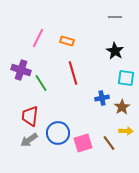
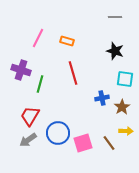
black star: rotated 12 degrees counterclockwise
cyan square: moved 1 px left, 1 px down
green line: moved 1 px left, 1 px down; rotated 48 degrees clockwise
red trapezoid: rotated 25 degrees clockwise
gray arrow: moved 1 px left
